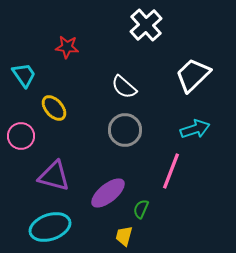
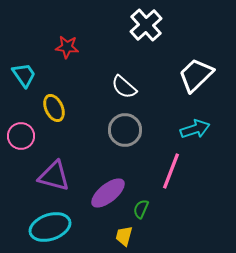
white trapezoid: moved 3 px right
yellow ellipse: rotated 16 degrees clockwise
